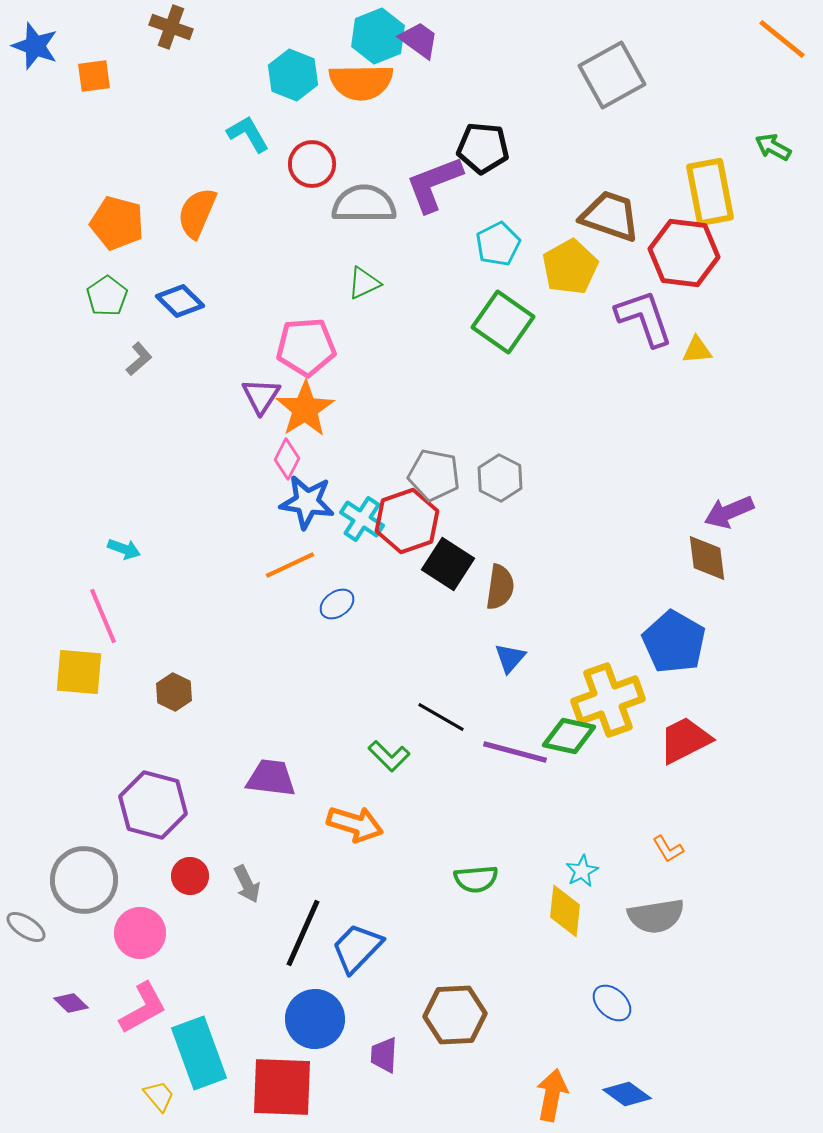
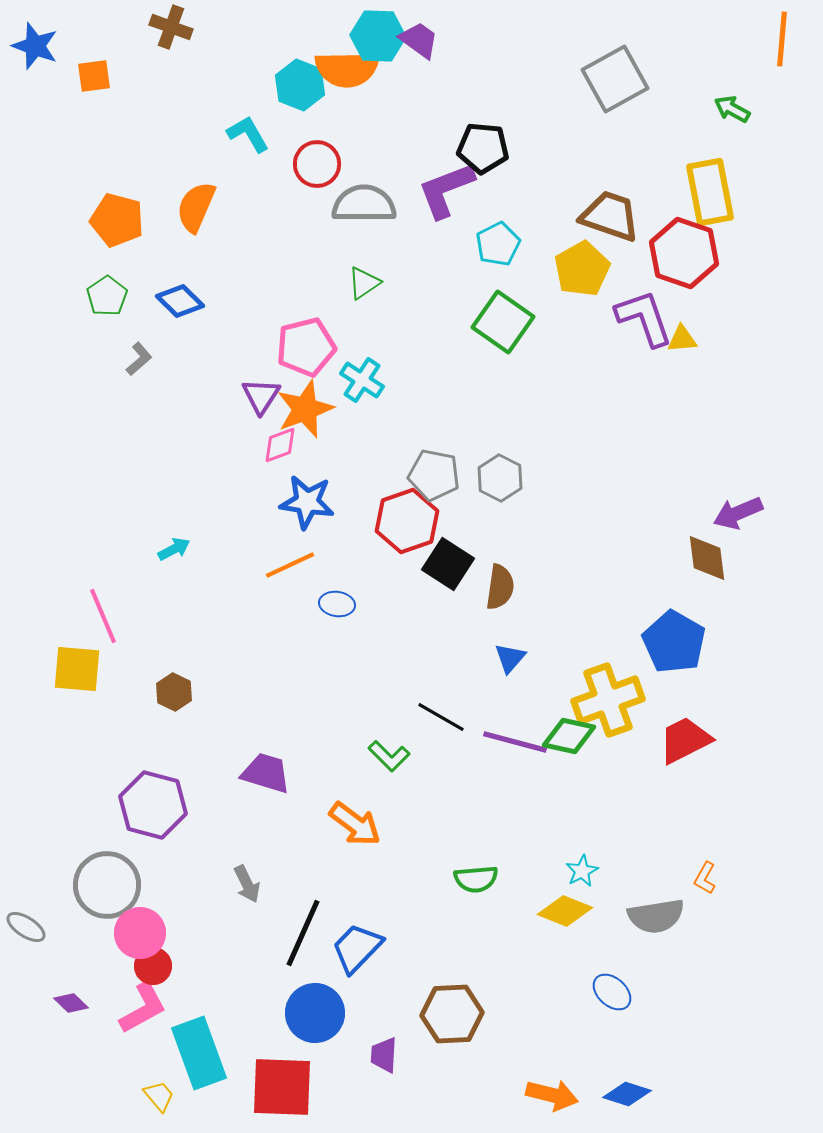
cyan hexagon at (378, 36): rotated 24 degrees clockwise
orange line at (782, 39): rotated 56 degrees clockwise
cyan hexagon at (293, 75): moved 7 px right, 10 px down
gray square at (612, 75): moved 3 px right, 4 px down
orange semicircle at (361, 82): moved 14 px left, 13 px up
green arrow at (773, 147): moved 41 px left, 38 px up
red circle at (312, 164): moved 5 px right
purple L-shape at (434, 184): moved 12 px right, 6 px down
orange semicircle at (197, 213): moved 1 px left, 6 px up
orange pentagon at (117, 223): moved 3 px up
red hexagon at (684, 253): rotated 12 degrees clockwise
yellow pentagon at (570, 267): moved 12 px right, 2 px down
green triangle at (364, 283): rotated 9 degrees counterclockwise
pink pentagon at (306, 347): rotated 10 degrees counterclockwise
yellow triangle at (697, 350): moved 15 px left, 11 px up
orange star at (305, 409): rotated 12 degrees clockwise
pink diamond at (287, 459): moved 7 px left, 14 px up; rotated 42 degrees clockwise
purple arrow at (729, 512): moved 9 px right, 1 px down
cyan cross at (362, 519): moved 139 px up
cyan arrow at (124, 549): moved 50 px right; rotated 48 degrees counterclockwise
blue ellipse at (337, 604): rotated 44 degrees clockwise
yellow square at (79, 672): moved 2 px left, 3 px up
purple line at (515, 752): moved 10 px up
purple trapezoid at (271, 778): moved 5 px left, 5 px up; rotated 10 degrees clockwise
orange arrow at (355, 824): rotated 20 degrees clockwise
orange L-shape at (668, 849): moved 37 px right, 29 px down; rotated 60 degrees clockwise
red circle at (190, 876): moved 37 px left, 90 px down
gray circle at (84, 880): moved 23 px right, 5 px down
yellow diamond at (565, 911): rotated 74 degrees counterclockwise
blue ellipse at (612, 1003): moved 11 px up
brown hexagon at (455, 1015): moved 3 px left, 1 px up
blue circle at (315, 1019): moved 6 px up
blue diamond at (627, 1094): rotated 18 degrees counterclockwise
orange arrow at (552, 1095): rotated 93 degrees clockwise
